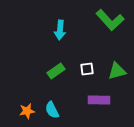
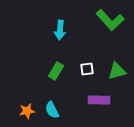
green rectangle: rotated 24 degrees counterclockwise
